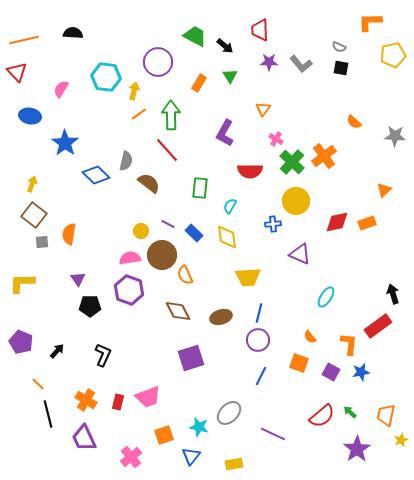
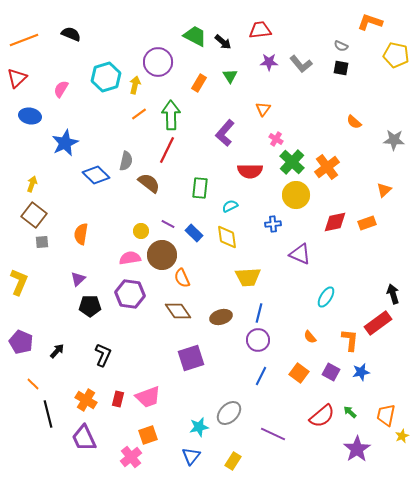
orange L-shape at (370, 22): rotated 20 degrees clockwise
red trapezoid at (260, 30): rotated 85 degrees clockwise
black semicircle at (73, 33): moved 2 px left, 1 px down; rotated 18 degrees clockwise
orange line at (24, 40): rotated 8 degrees counterclockwise
black arrow at (225, 46): moved 2 px left, 4 px up
gray semicircle at (339, 47): moved 2 px right, 1 px up
yellow pentagon at (393, 55): moved 3 px right; rotated 25 degrees clockwise
red triangle at (17, 72): moved 6 px down; rotated 30 degrees clockwise
cyan hexagon at (106, 77): rotated 24 degrees counterclockwise
yellow arrow at (134, 91): moved 1 px right, 6 px up
purple L-shape at (225, 133): rotated 12 degrees clockwise
gray star at (395, 136): moved 1 px left, 4 px down
blue star at (65, 143): rotated 12 degrees clockwise
red line at (167, 150): rotated 68 degrees clockwise
orange cross at (324, 156): moved 3 px right, 11 px down
yellow circle at (296, 201): moved 6 px up
cyan semicircle at (230, 206): rotated 35 degrees clockwise
red diamond at (337, 222): moved 2 px left
orange semicircle at (69, 234): moved 12 px right
orange semicircle at (185, 275): moved 3 px left, 3 px down
purple triangle at (78, 279): rotated 21 degrees clockwise
yellow L-shape at (22, 283): moved 3 px left, 1 px up; rotated 112 degrees clockwise
purple hexagon at (129, 290): moved 1 px right, 4 px down; rotated 12 degrees counterclockwise
brown diamond at (178, 311): rotated 8 degrees counterclockwise
red rectangle at (378, 326): moved 3 px up
orange L-shape at (349, 344): moved 1 px right, 4 px up
orange square at (299, 363): moved 10 px down; rotated 18 degrees clockwise
orange line at (38, 384): moved 5 px left
red rectangle at (118, 402): moved 3 px up
cyan star at (199, 427): rotated 24 degrees counterclockwise
orange square at (164, 435): moved 16 px left
yellow star at (401, 440): moved 1 px right, 4 px up
yellow rectangle at (234, 464): moved 1 px left, 3 px up; rotated 48 degrees counterclockwise
